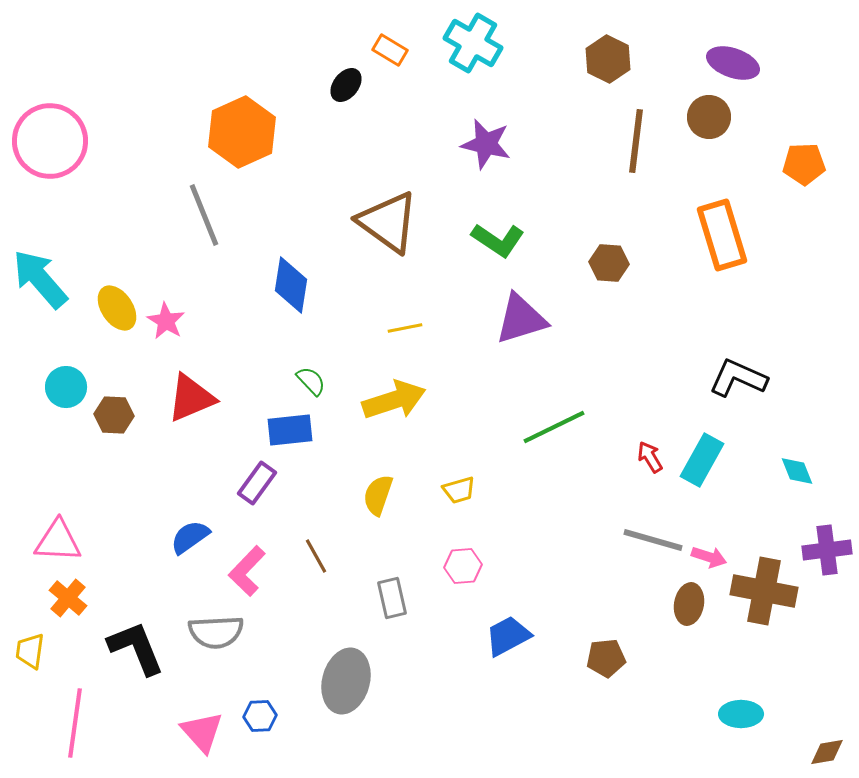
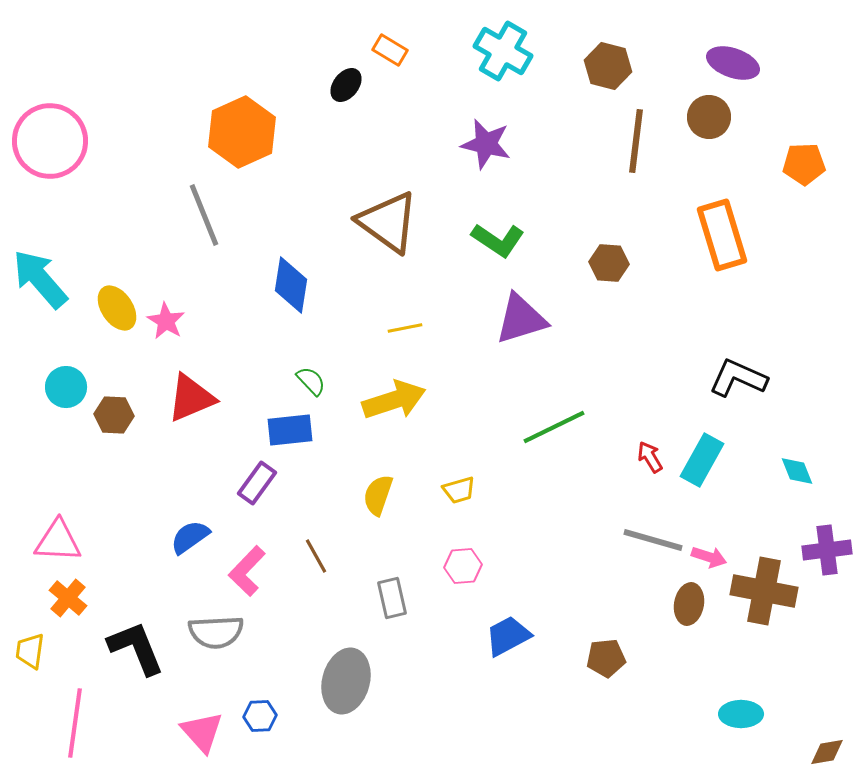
cyan cross at (473, 43): moved 30 px right, 8 px down
brown hexagon at (608, 59): moved 7 px down; rotated 12 degrees counterclockwise
